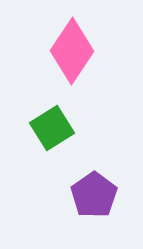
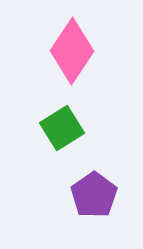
green square: moved 10 px right
